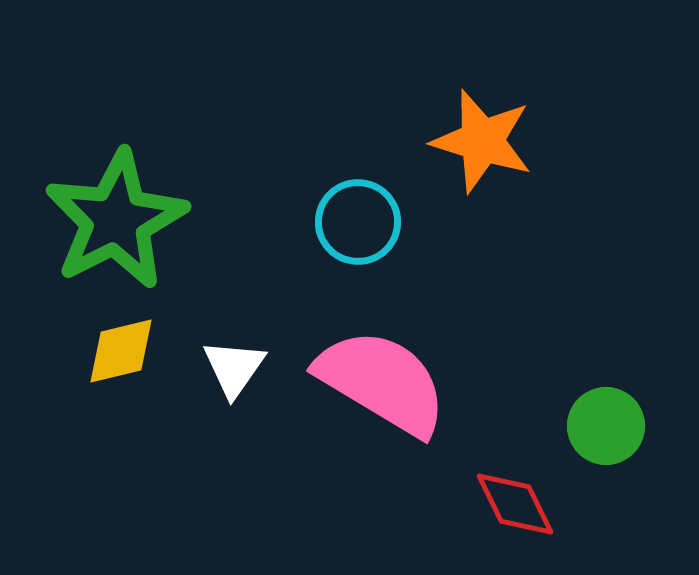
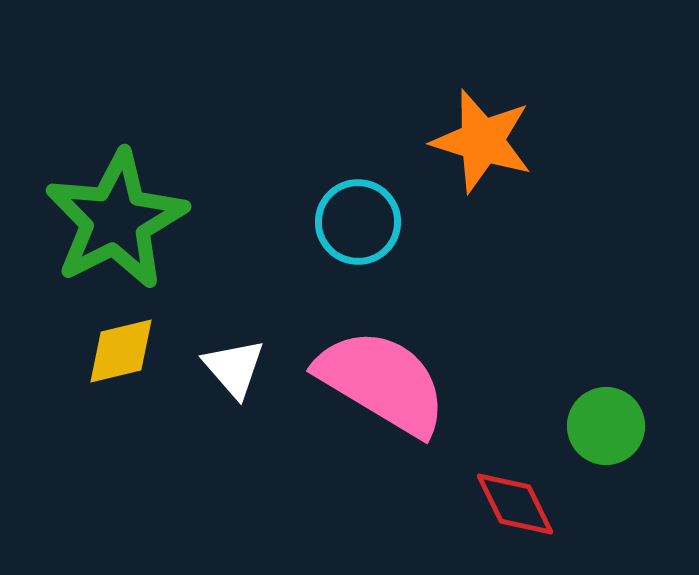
white triangle: rotated 16 degrees counterclockwise
